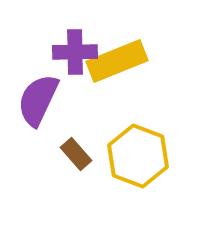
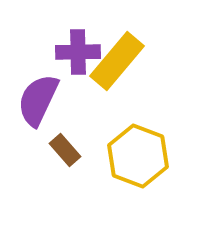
purple cross: moved 3 px right
yellow rectangle: rotated 28 degrees counterclockwise
brown rectangle: moved 11 px left, 4 px up
